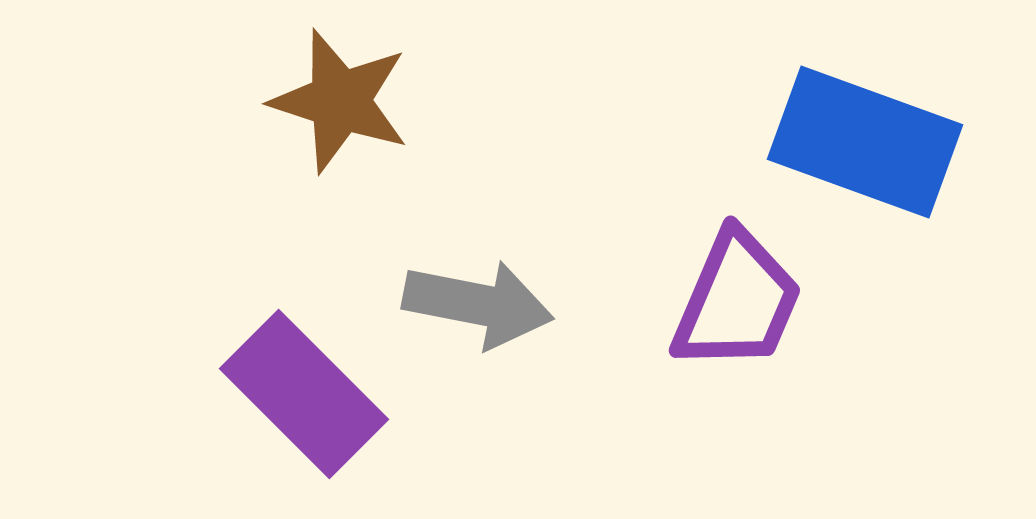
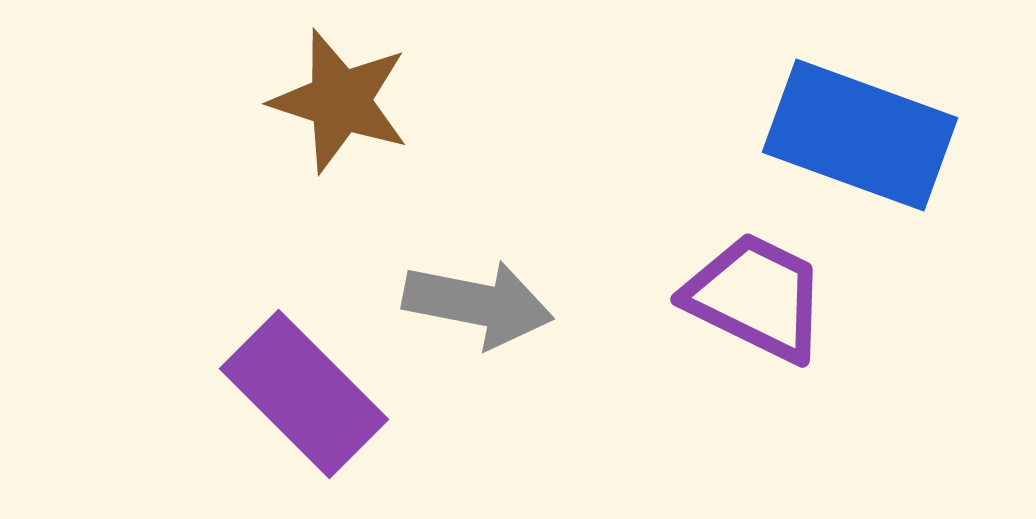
blue rectangle: moved 5 px left, 7 px up
purple trapezoid: moved 19 px right, 4 px up; rotated 87 degrees counterclockwise
